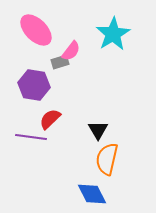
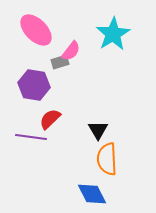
orange semicircle: rotated 16 degrees counterclockwise
